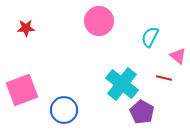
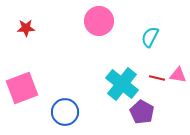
pink triangle: moved 19 px down; rotated 30 degrees counterclockwise
red line: moved 7 px left
pink square: moved 2 px up
blue circle: moved 1 px right, 2 px down
